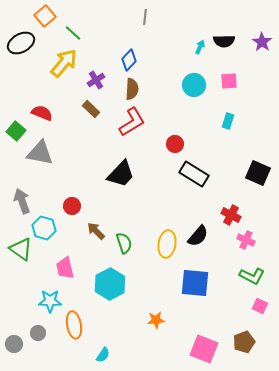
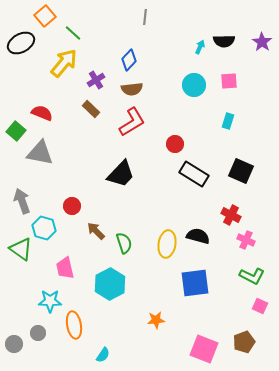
brown semicircle at (132, 89): rotated 80 degrees clockwise
black square at (258, 173): moved 17 px left, 2 px up
black semicircle at (198, 236): rotated 115 degrees counterclockwise
blue square at (195, 283): rotated 12 degrees counterclockwise
